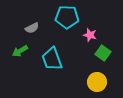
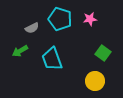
cyan pentagon: moved 7 px left, 2 px down; rotated 15 degrees clockwise
pink star: moved 16 px up; rotated 24 degrees counterclockwise
yellow circle: moved 2 px left, 1 px up
